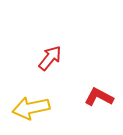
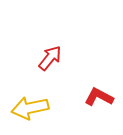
yellow arrow: moved 1 px left
